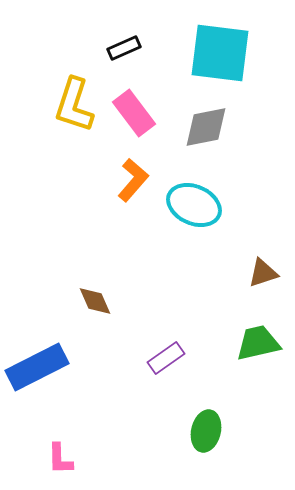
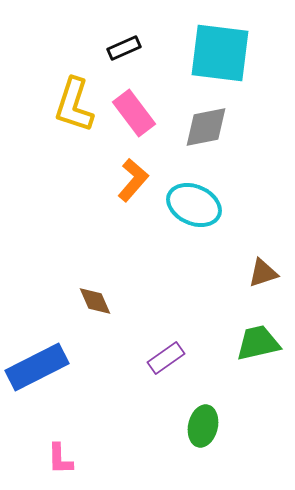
green ellipse: moved 3 px left, 5 px up
